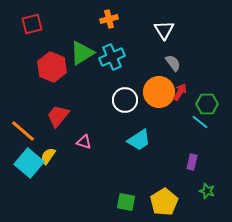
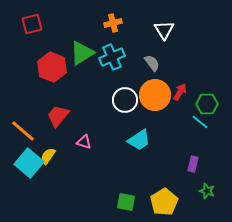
orange cross: moved 4 px right, 4 px down
gray semicircle: moved 21 px left
orange circle: moved 4 px left, 3 px down
purple rectangle: moved 1 px right, 2 px down
